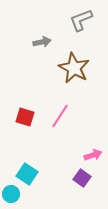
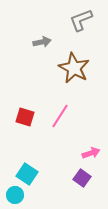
pink arrow: moved 2 px left, 2 px up
cyan circle: moved 4 px right, 1 px down
